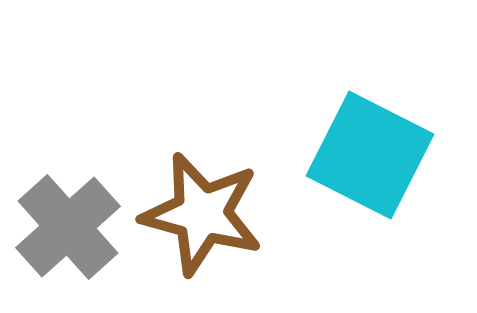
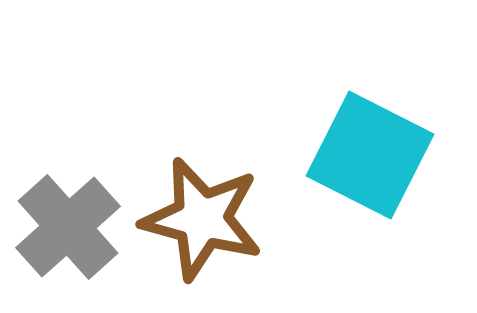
brown star: moved 5 px down
